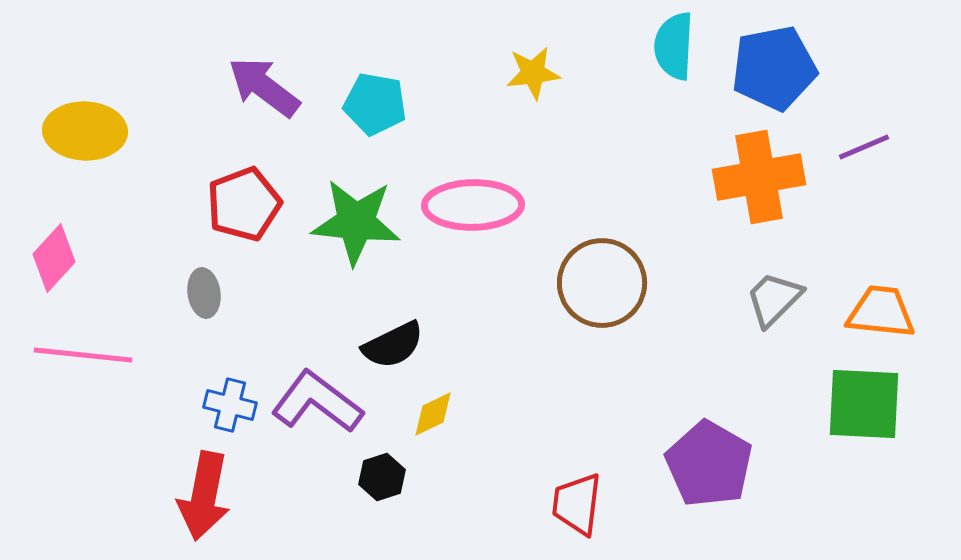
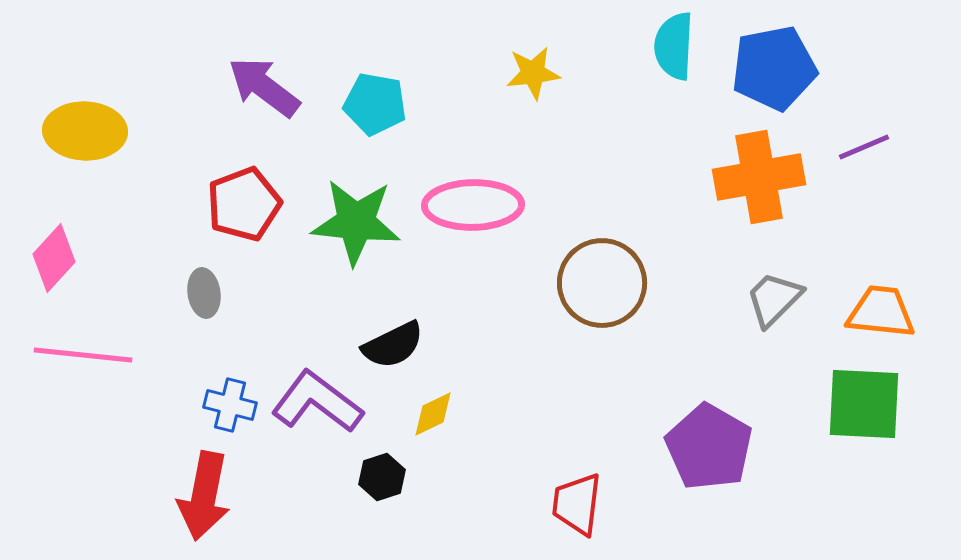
purple pentagon: moved 17 px up
